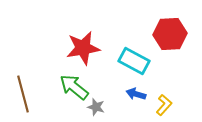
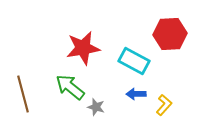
green arrow: moved 4 px left
blue arrow: rotated 18 degrees counterclockwise
